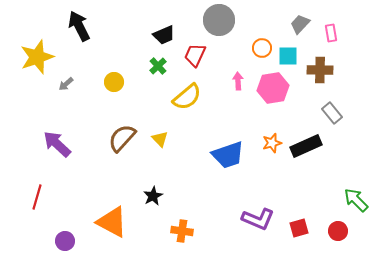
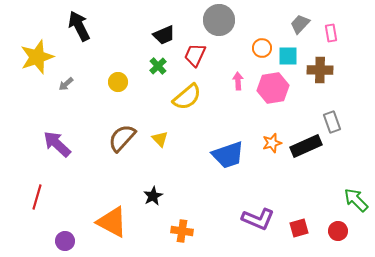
yellow circle: moved 4 px right
gray rectangle: moved 9 px down; rotated 20 degrees clockwise
